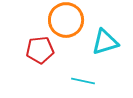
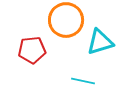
cyan triangle: moved 5 px left
red pentagon: moved 8 px left
